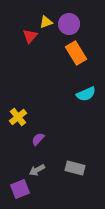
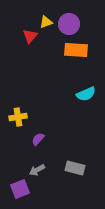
orange rectangle: moved 3 px up; rotated 55 degrees counterclockwise
yellow cross: rotated 30 degrees clockwise
